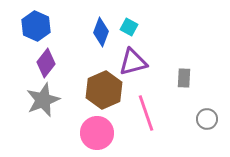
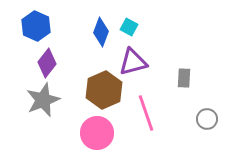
purple diamond: moved 1 px right
